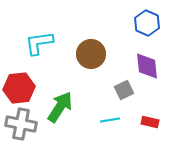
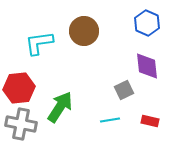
brown circle: moved 7 px left, 23 px up
red rectangle: moved 1 px up
